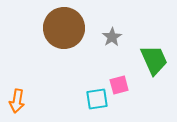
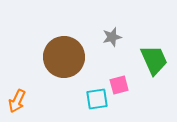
brown circle: moved 29 px down
gray star: rotated 18 degrees clockwise
orange arrow: rotated 15 degrees clockwise
